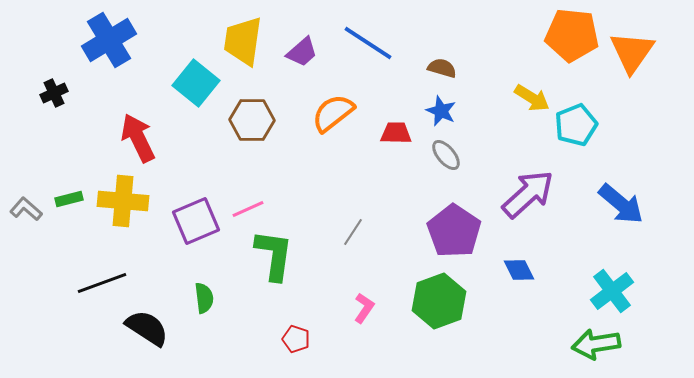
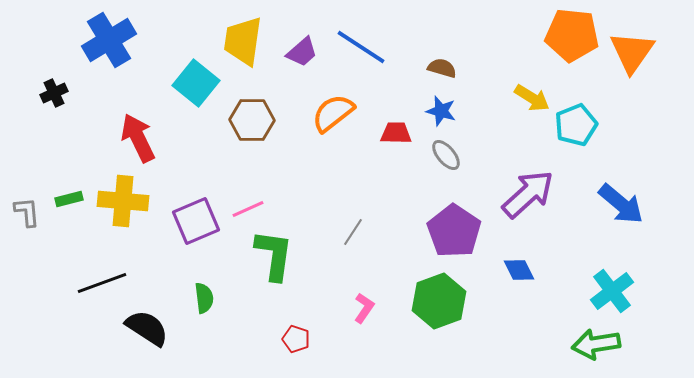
blue line: moved 7 px left, 4 px down
blue star: rotated 8 degrees counterclockwise
gray L-shape: moved 1 px right, 3 px down; rotated 44 degrees clockwise
